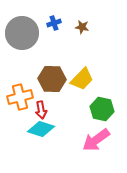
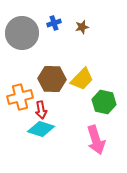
brown star: rotated 24 degrees counterclockwise
green hexagon: moved 2 px right, 7 px up
pink arrow: rotated 72 degrees counterclockwise
